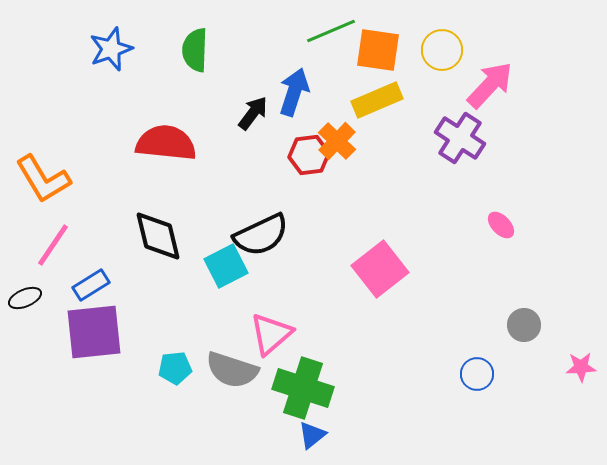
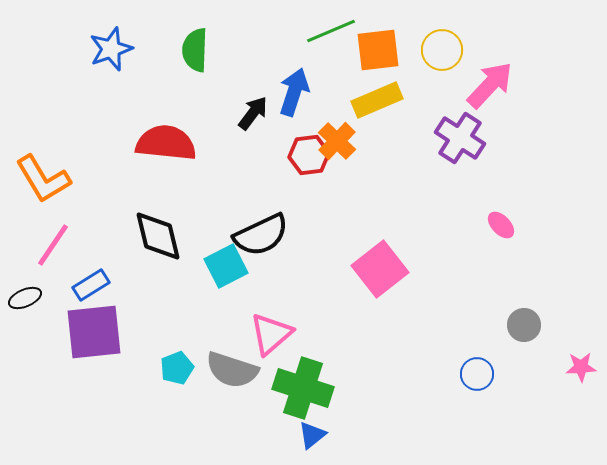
orange square: rotated 15 degrees counterclockwise
cyan pentagon: moved 2 px right; rotated 16 degrees counterclockwise
